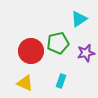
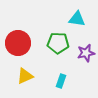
cyan triangle: moved 2 px left; rotated 42 degrees clockwise
green pentagon: rotated 15 degrees clockwise
red circle: moved 13 px left, 8 px up
yellow triangle: moved 7 px up; rotated 48 degrees counterclockwise
